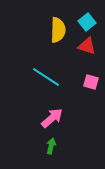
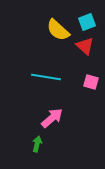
cyan square: rotated 18 degrees clockwise
yellow semicircle: rotated 130 degrees clockwise
red triangle: moved 2 px left; rotated 24 degrees clockwise
cyan line: rotated 24 degrees counterclockwise
green arrow: moved 14 px left, 2 px up
